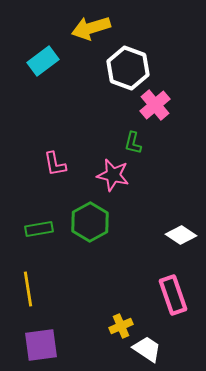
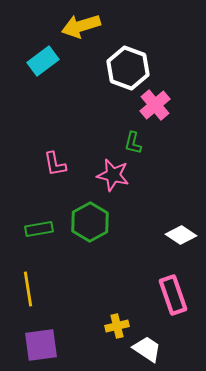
yellow arrow: moved 10 px left, 2 px up
yellow cross: moved 4 px left; rotated 10 degrees clockwise
